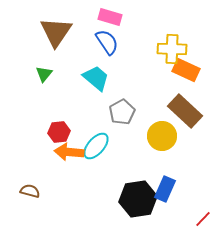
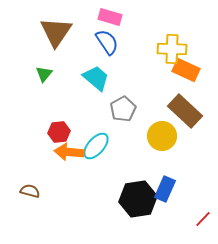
gray pentagon: moved 1 px right, 3 px up
